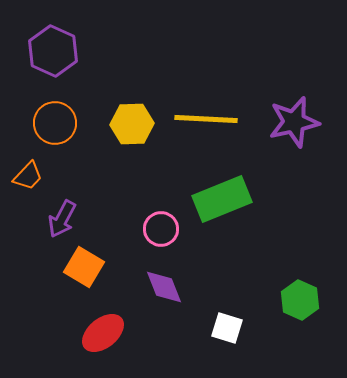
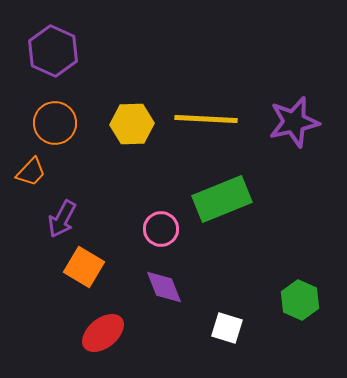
orange trapezoid: moved 3 px right, 4 px up
